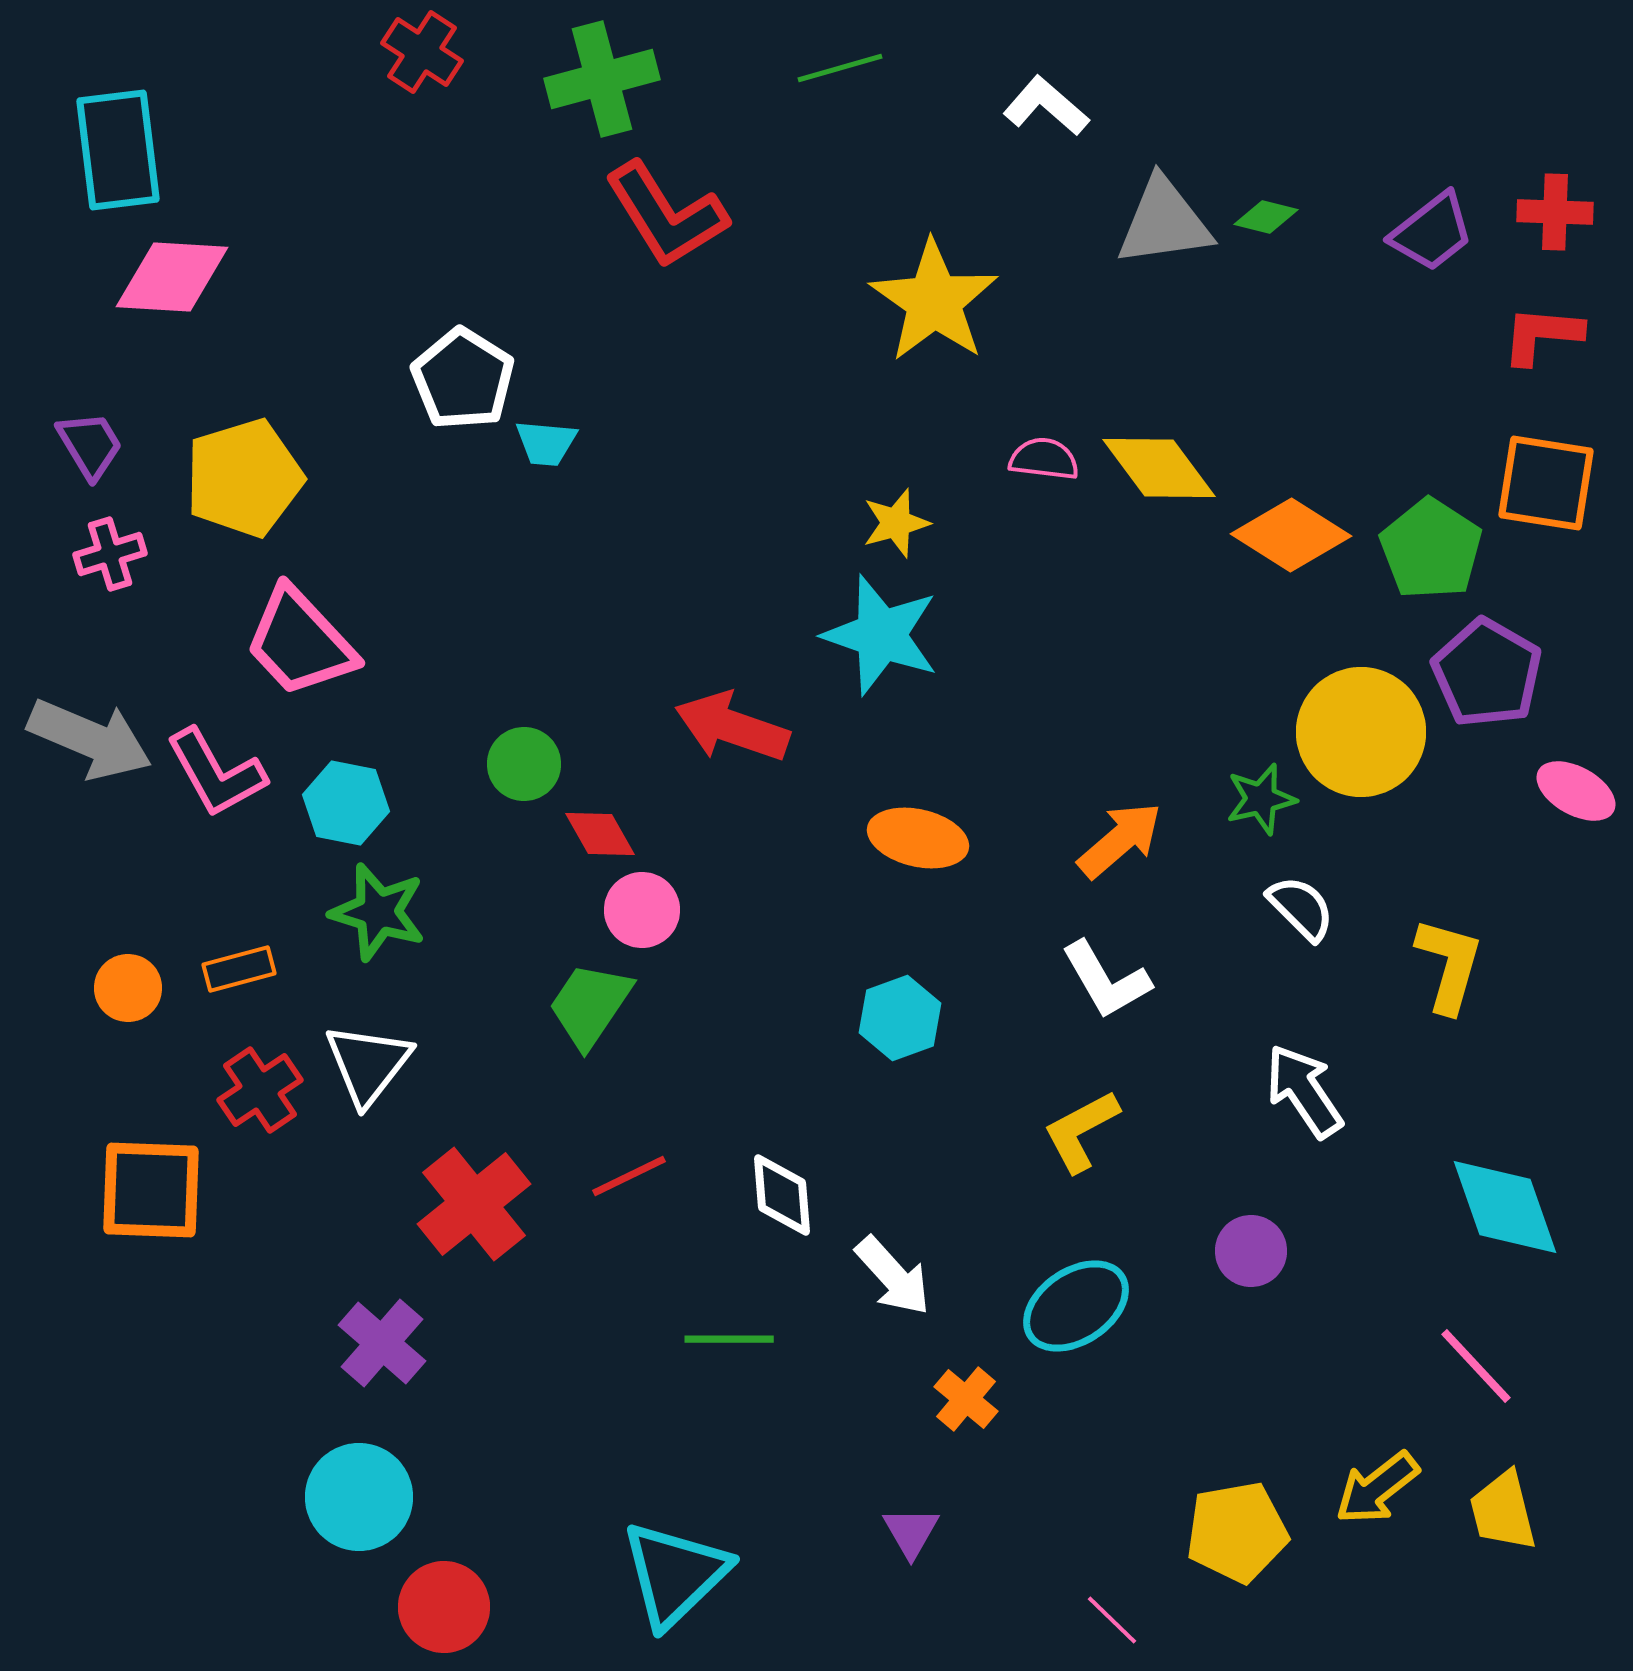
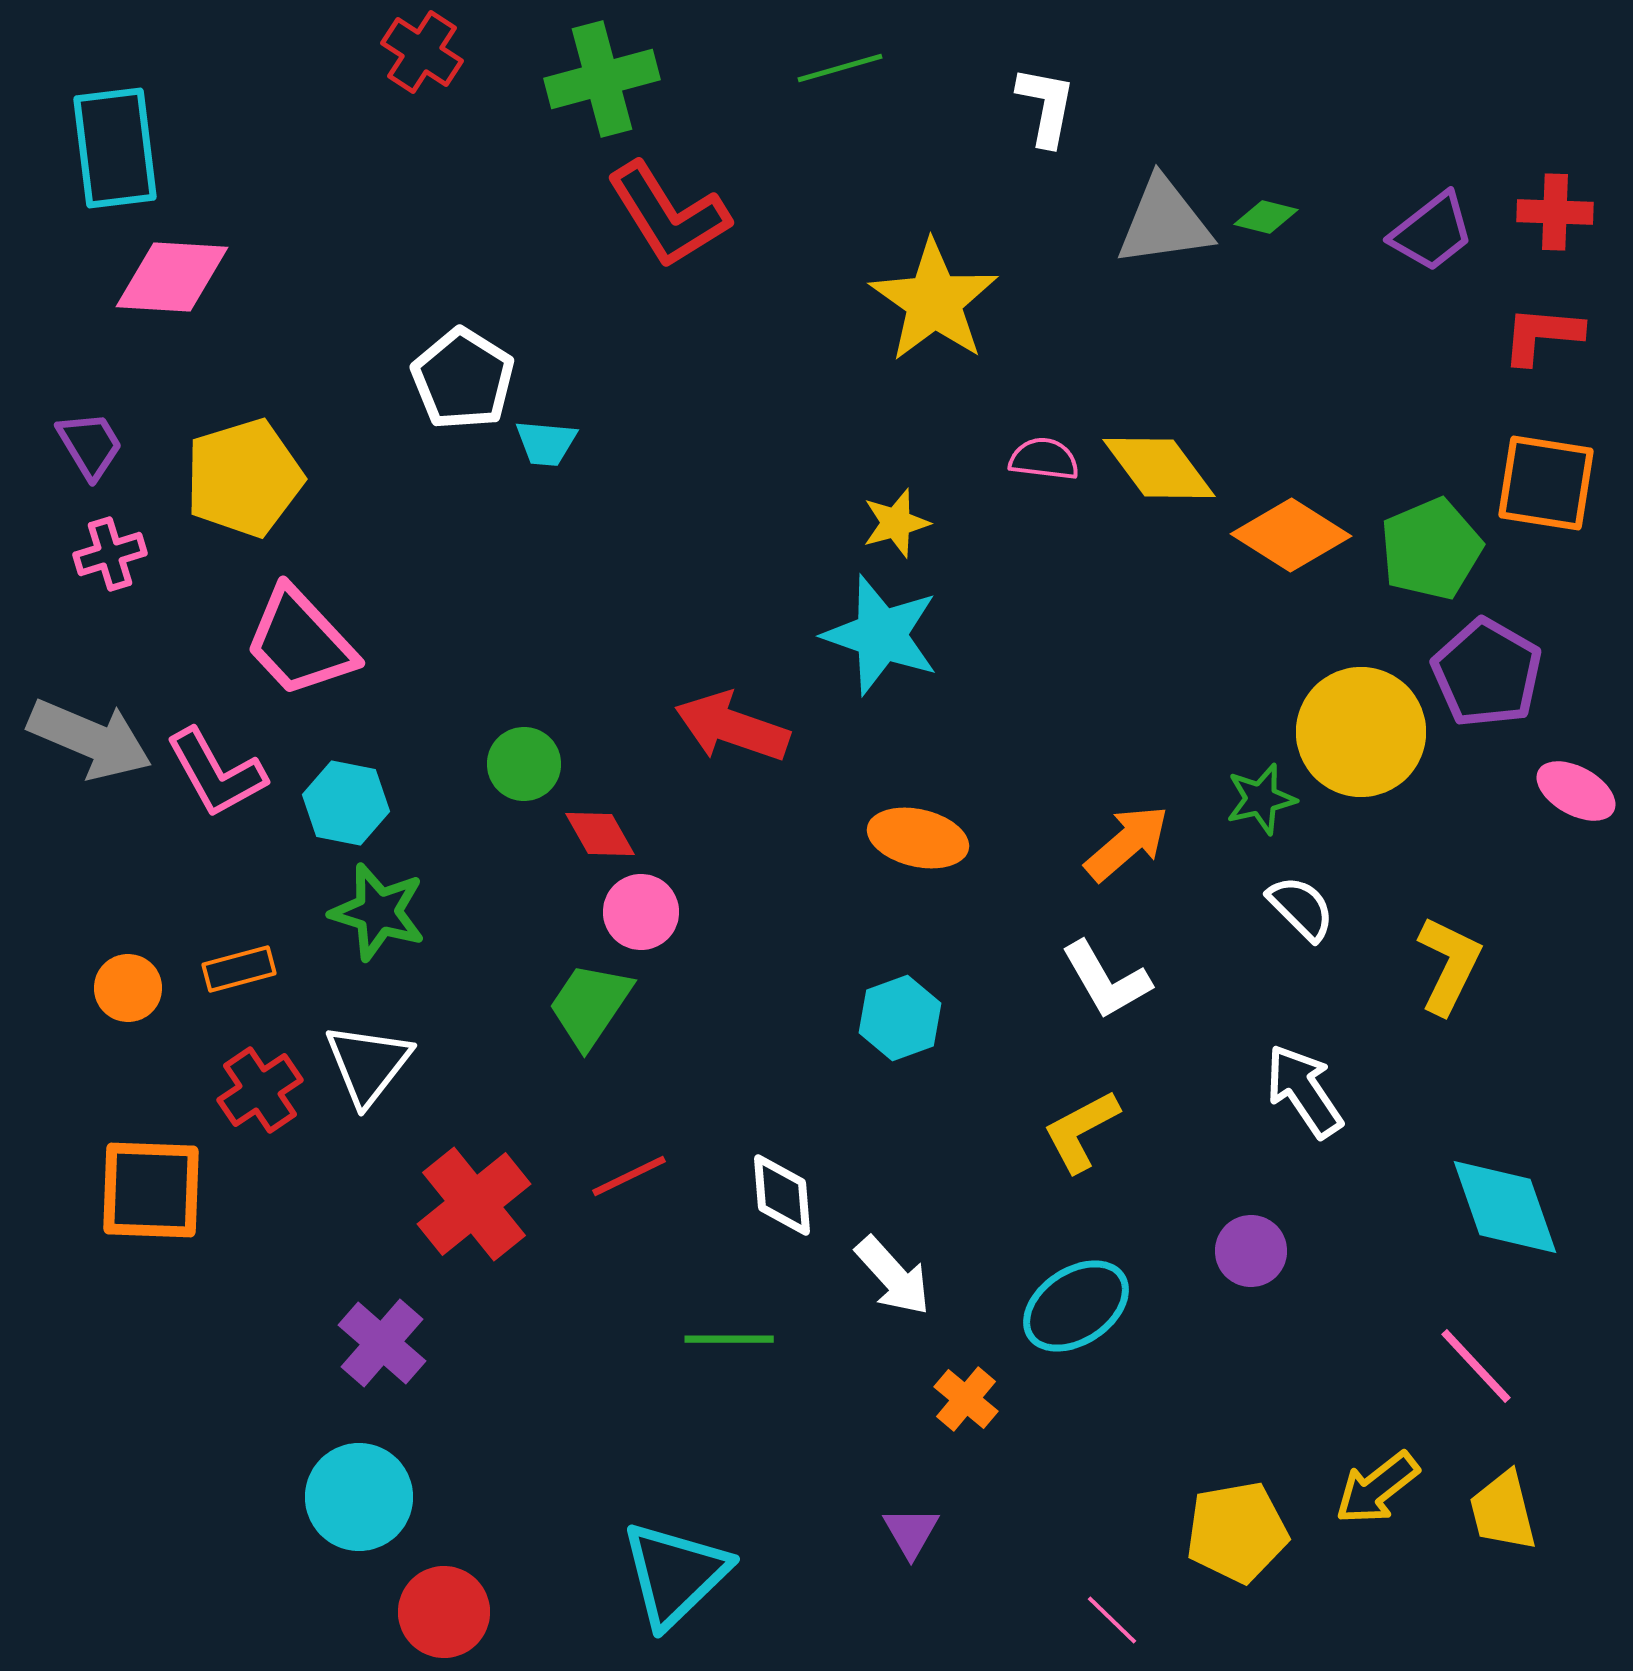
white L-shape at (1046, 106): rotated 60 degrees clockwise
cyan rectangle at (118, 150): moved 3 px left, 2 px up
red L-shape at (666, 215): moved 2 px right
green pentagon at (1431, 549): rotated 16 degrees clockwise
orange arrow at (1120, 840): moved 7 px right, 3 px down
pink circle at (642, 910): moved 1 px left, 2 px down
yellow L-shape at (1449, 965): rotated 10 degrees clockwise
red circle at (444, 1607): moved 5 px down
